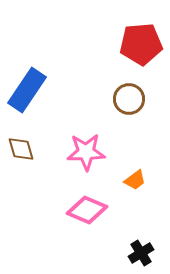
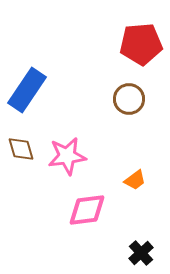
pink star: moved 19 px left, 4 px down; rotated 6 degrees counterclockwise
pink diamond: rotated 30 degrees counterclockwise
black cross: rotated 10 degrees counterclockwise
